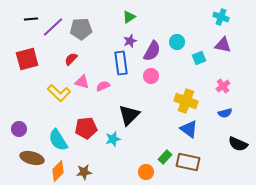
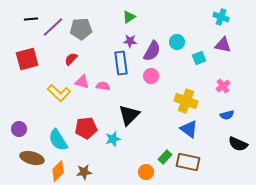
purple star: rotated 24 degrees clockwise
pink semicircle: rotated 32 degrees clockwise
blue semicircle: moved 2 px right, 2 px down
